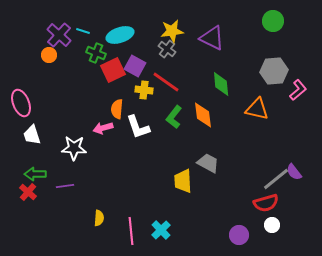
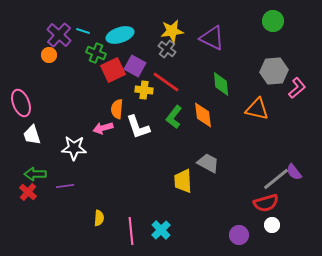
pink L-shape: moved 1 px left, 2 px up
